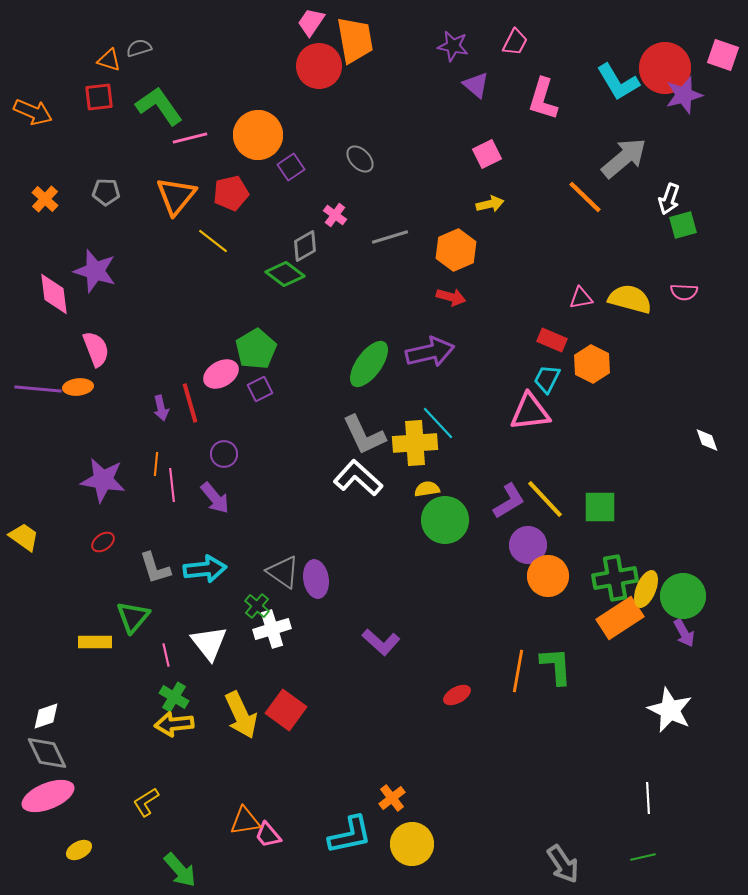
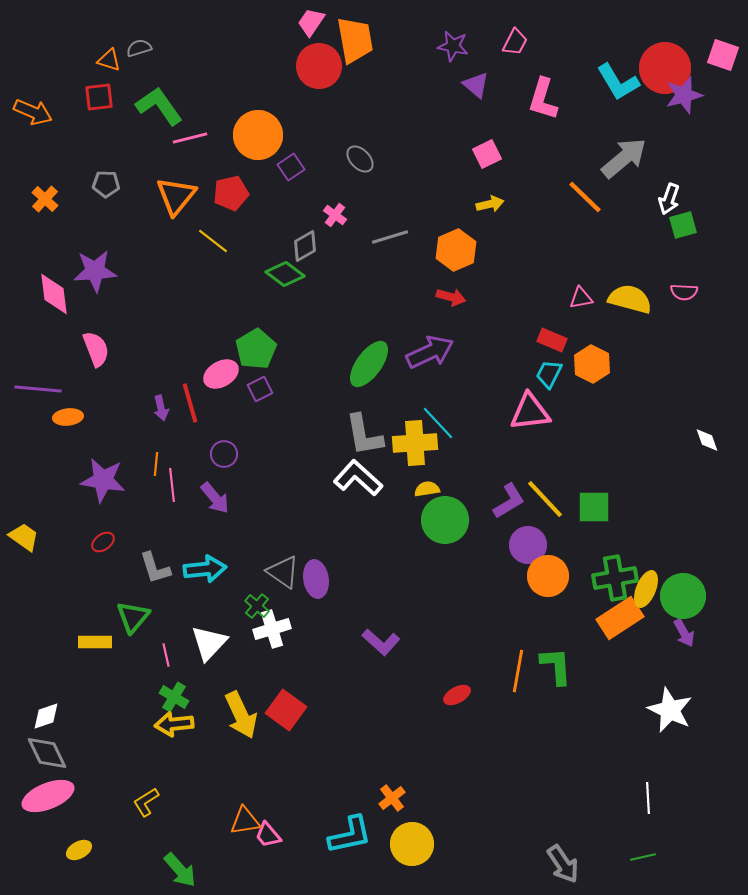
gray pentagon at (106, 192): moved 8 px up
purple star at (95, 271): rotated 21 degrees counterclockwise
purple arrow at (430, 352): rotated 12 degrees counterclockwise
cyan trapezoid at (547, 379): moved 2 px right, 5 px up
orange ellipse at (78, 387): moved 10 px left, 30 px down
gray L-shape at (364, 435): rotated 15 degrees clockwise
green square at (600, 507): moved 6 px left
white triangle at (209, 643): rotated 21 degrees clockwise
